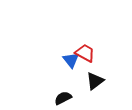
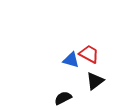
red trapezoid: moved 4 px right, 1 px down
blue triangle: rotated 36 degrees counterclockwise
